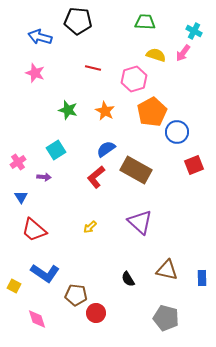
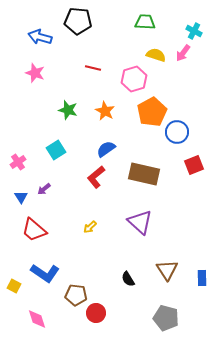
brown rectangle: moved 8 px right, 4 px down; rotated 16 degrees counterclockwise
purple arrow: moved 12 px down; rotated 136 degrees clockwise
brown triangle: rotated 45 degrees clockwise
